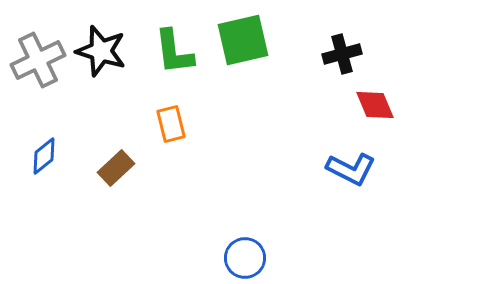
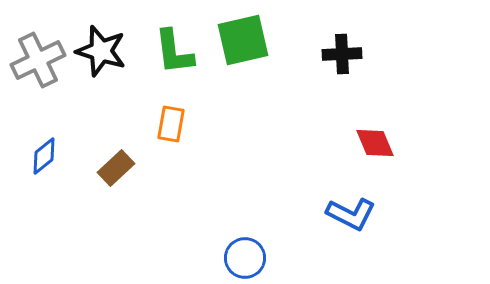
black cross: rotated 12 degrees clockwise
red diamond: moved 38 px down
orange rectangle: rotated 24 degrees clockwise
blue L-shape: moved 45 px down
